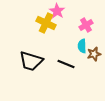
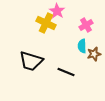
black line: moved 8 px down
